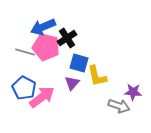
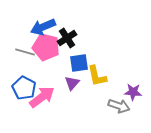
blue square: rotated 24 degrees counterclockwise
